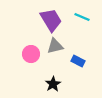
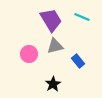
pink circle: moved 2 px left
blue rectangle: rotated 24 degrees clockwise
